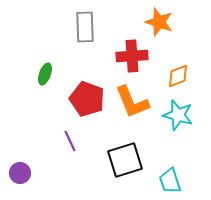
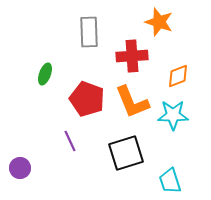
gray rectangle: moved 4 px right, 5 px down
cyan star: moved 5 px left; rotated 16 degrees counterclockwise
black square: moved 1 px right, 7 px up
purple circle: moved 5 px up
